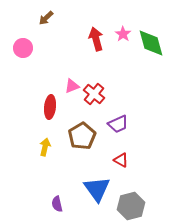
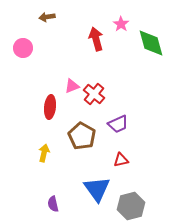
brown arrow: moved 1 px right, 1 px up; rotated 35 degrees clockwise
pink star: moved 2 px left, 10 px up
brown pentagon: rotated 12 degrees counterclockwise
yellow arrow: moved 1 px left, 6 px down
red triangle: rotated 42 degrees counterclockwise
purple semicircle: moved 4 px left
